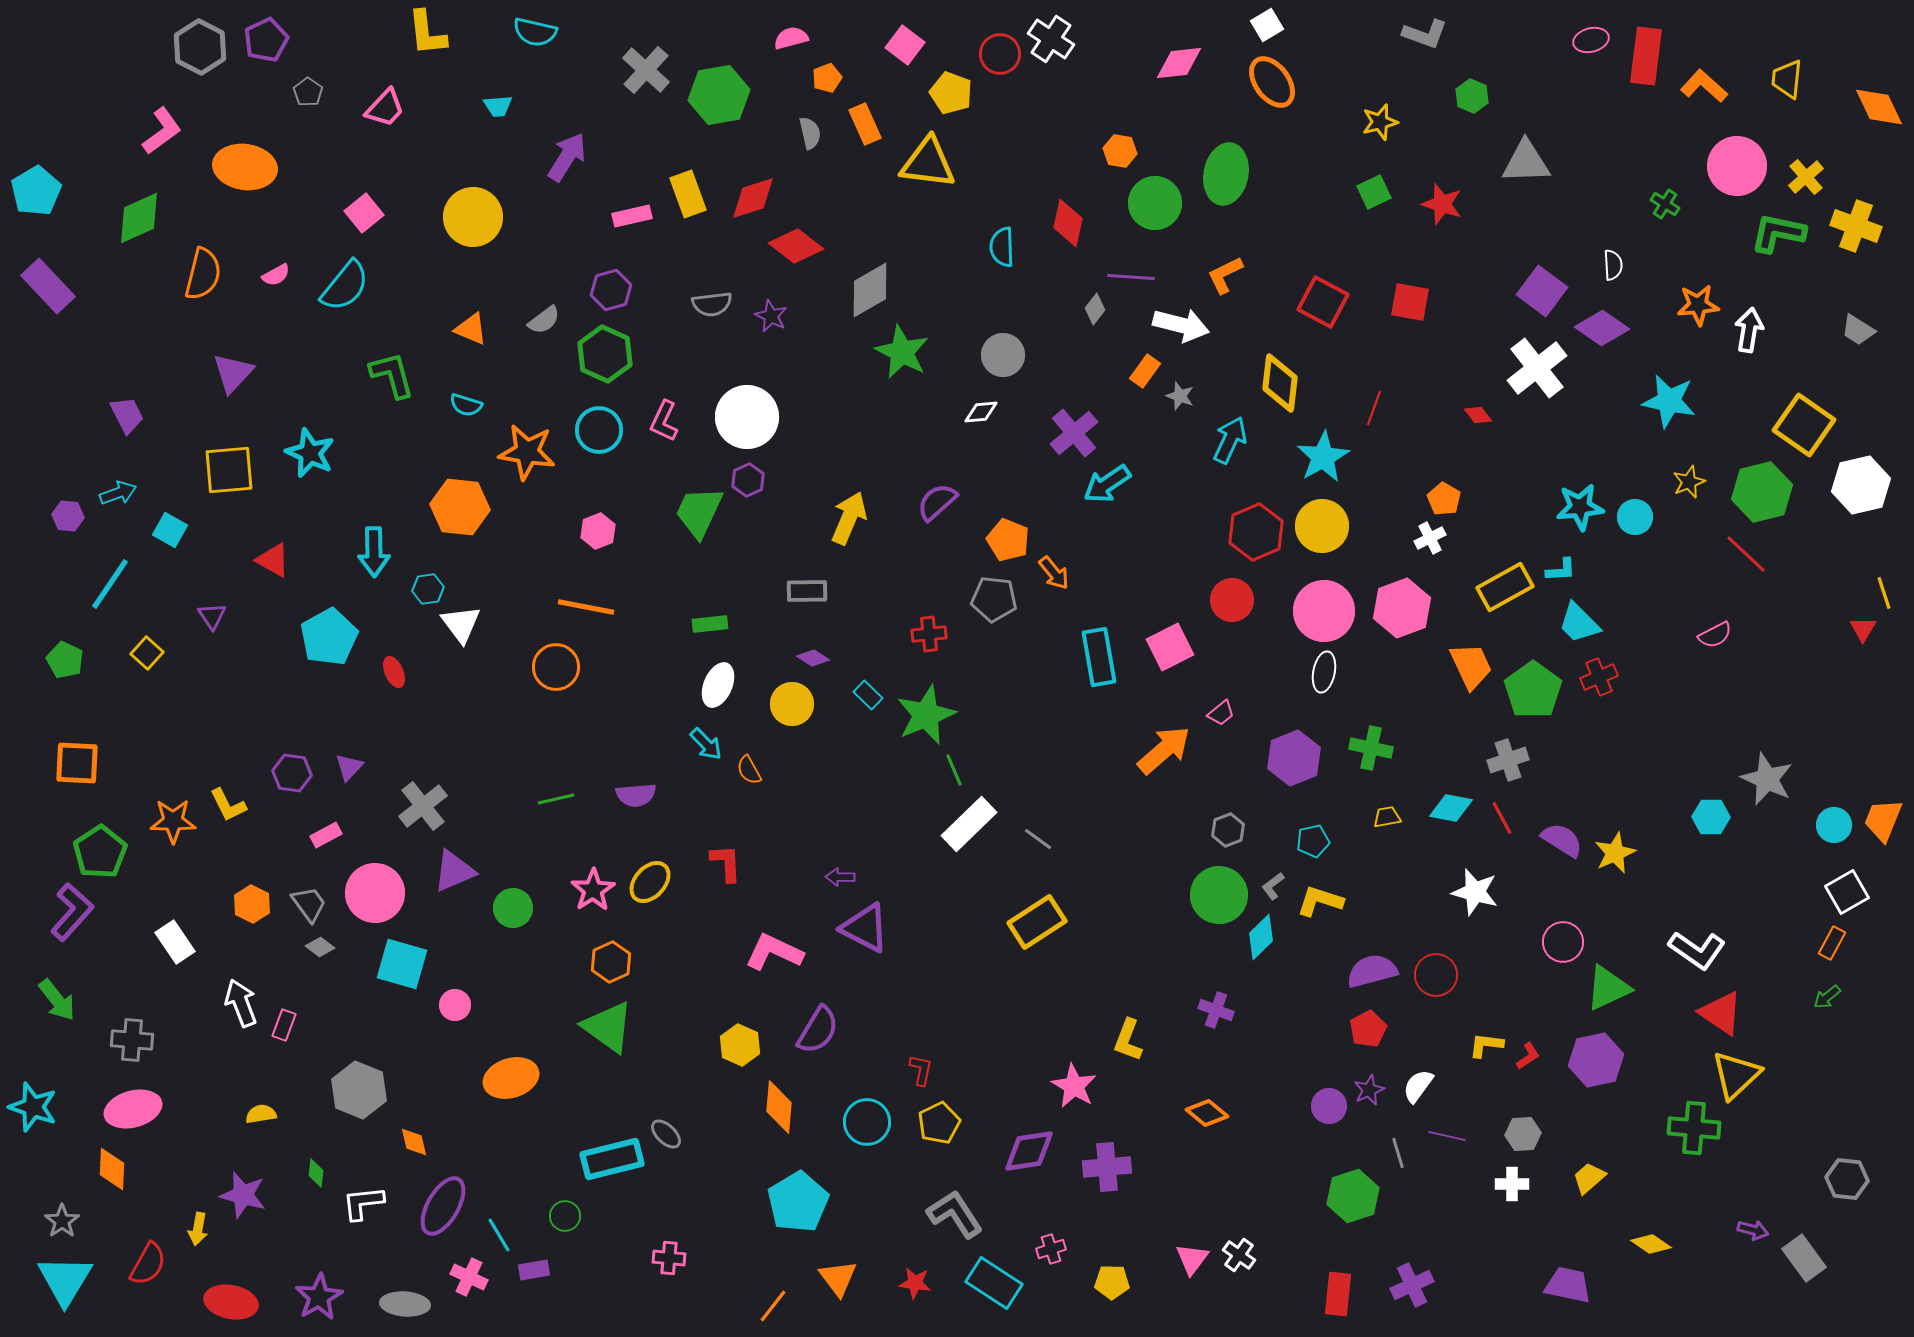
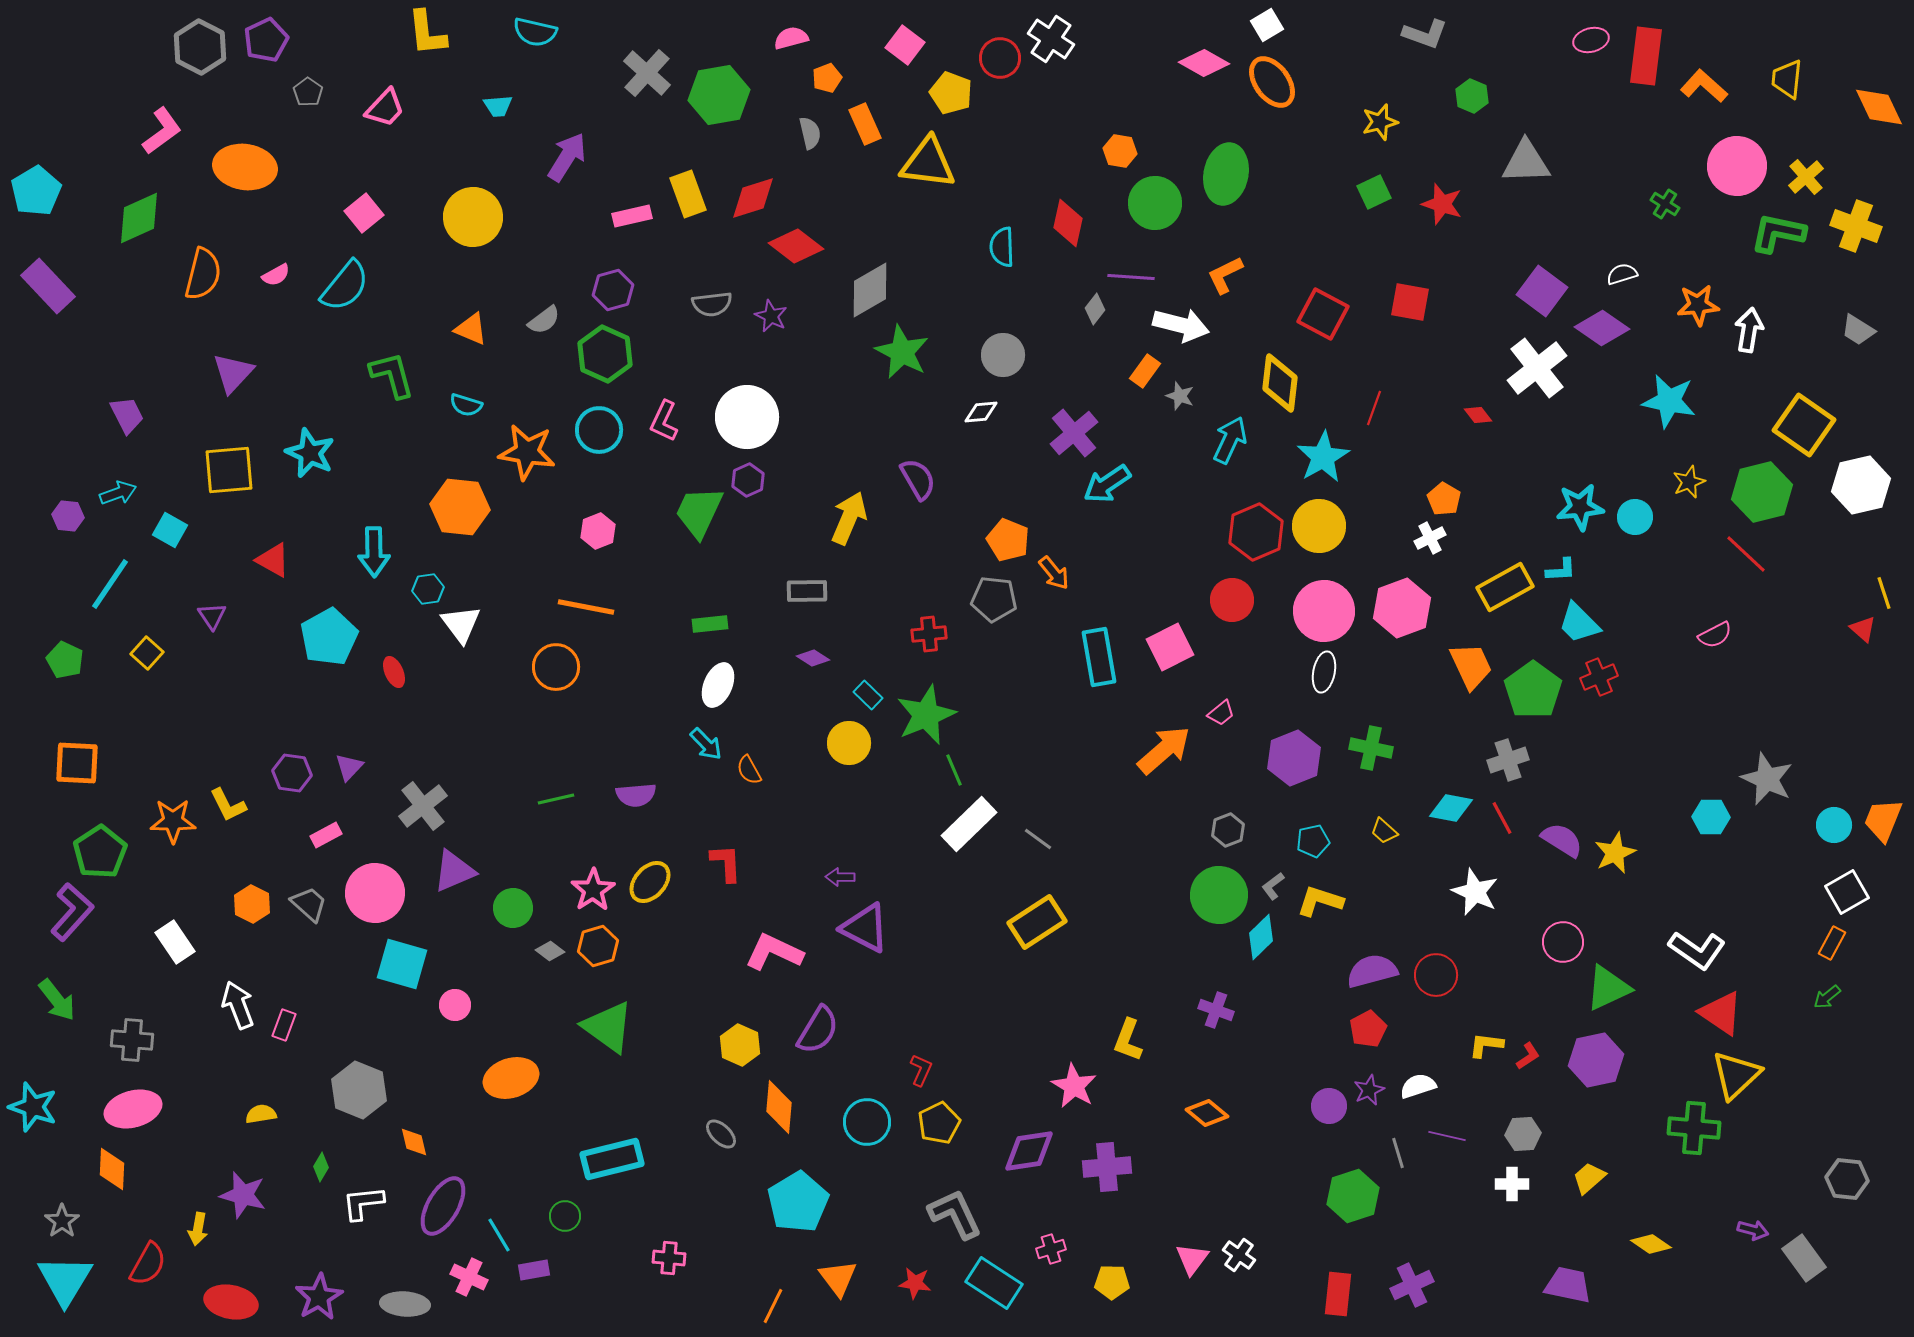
red circle at (1000, 54): moved 4 px down
pink diamond at (1179, 63): moved 25 px right; rotated 36 degrees clockwise
gray cross at (646, 70): moved 1 px right, 3 px down
white semicircle at (1613, 265): moved 9 px right, 9 px down; rotated 104 degrees counterclockwise
purple hexagon at (611, 290): moved 2 px right
red square at (1323, 302): moved 12 px down
purple semicircle at (937, 502): moved 19 px left, 23 px up; rotated 102 degrees clockwise
yellow circle at (1322, 526): moved 3 px left
red triangle at (1863, 629): rotated 20 degrees counterclockwise
yellow circle at (792, 704): moved 57 px right, 39 px down
yellow trapezoid at (1387, 817): moved 3 px left, 14 px down; rotated 128 degrees counterclockwise
white star at (1475, 892): rotated 9 degrees clockwise
gray trapezoid at (309, 904): rotated 12 degrees counterclockwise
gray diamond at (320, 947): moved 230 px right, 4 px down
orange hexagon at (611, 962): moved 13 px left, 16 px up; rotated 9 degrees clockwise
white arrow at (241, 1003): moved 3 px left, 2 px down
red L-shape at (921, 1070): rotated 12 degrees clockwise
white semicircle at (1418, 1086): rotated 36 degrees clockwise
gray ellipse at (666, 1134): moved 55 px right
green diamond at (316, 1173): moved 5 px right, 6 px up; rotated 24 degrees clockwise
gray L-shape at (955, 1214): rotated 8 degrees clockwise
orange line at (773, 1306): rotated 12 degrees counterclockwise
